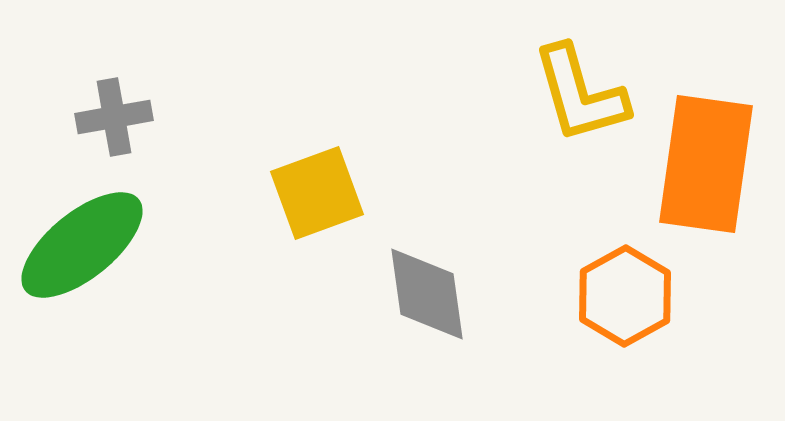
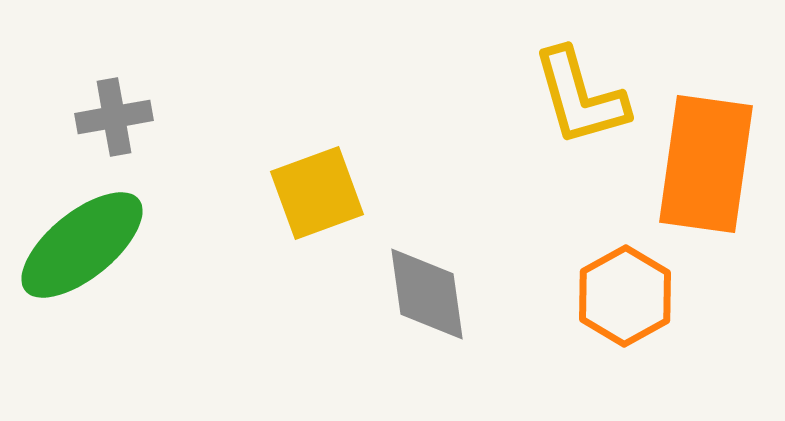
yellow L-shape: moved 3 px down
